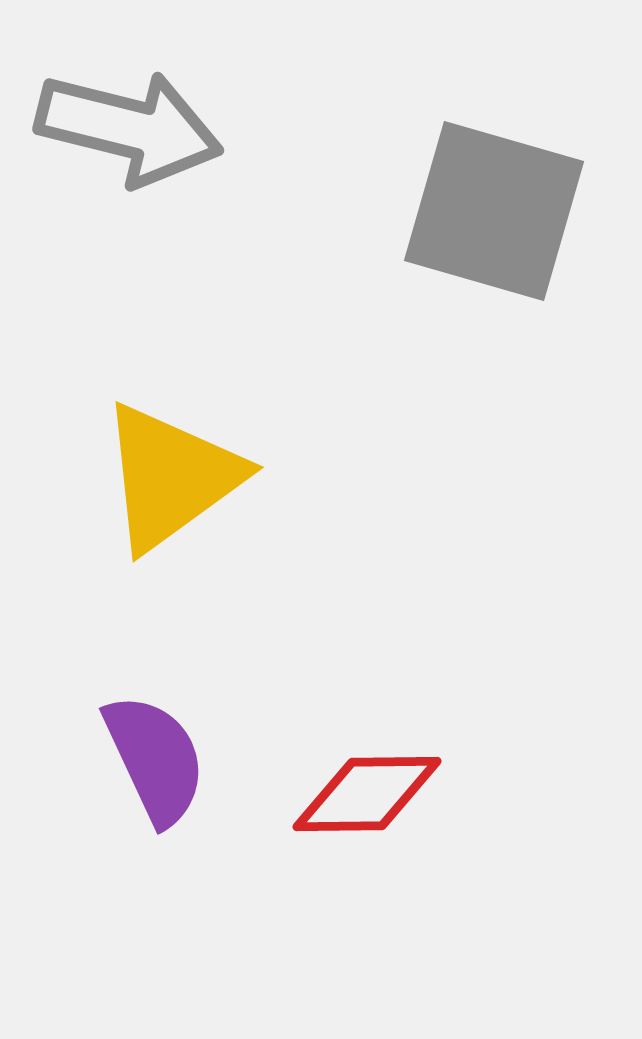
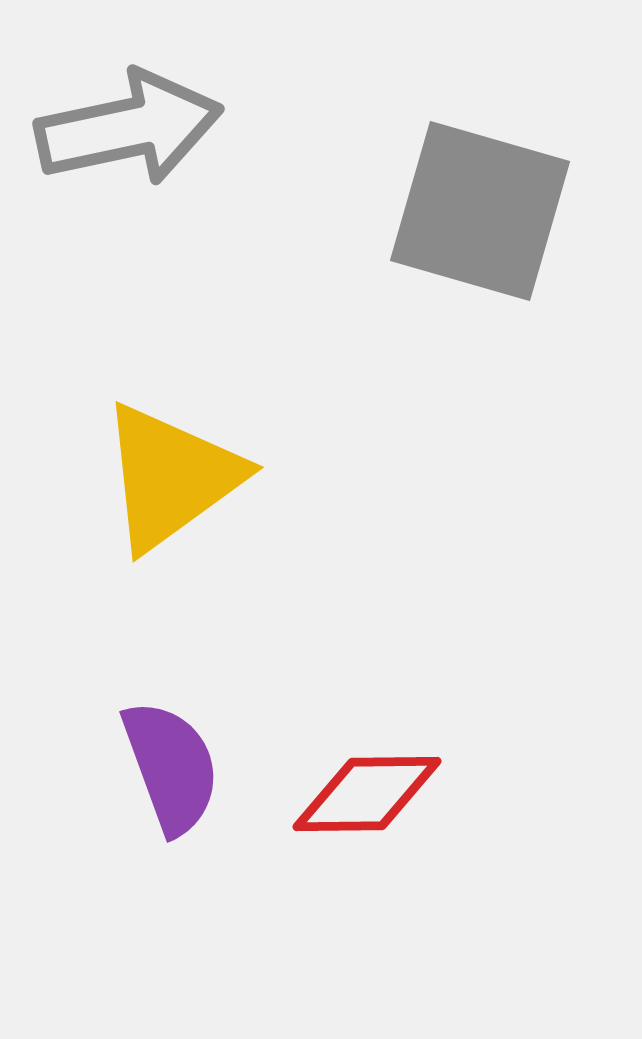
gray arrow: rotated 26 degrees counterclockwise
gray square: moved 14 px left
purple semicircle: moved 16 px right, 8 px down; rotated 5 degrees clockwise
